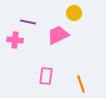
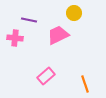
purple line: moved 1 px right, 2 px up
pink cross: moved 2 px up
pink rectangle: rotated 42 degrees clockwise
orange line: moved 4 px right
